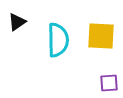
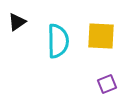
cyan semicircle: moved 1 px down
purple square: moved 2 px left, 1 px down; rotated 18 degrees counterclockwise
